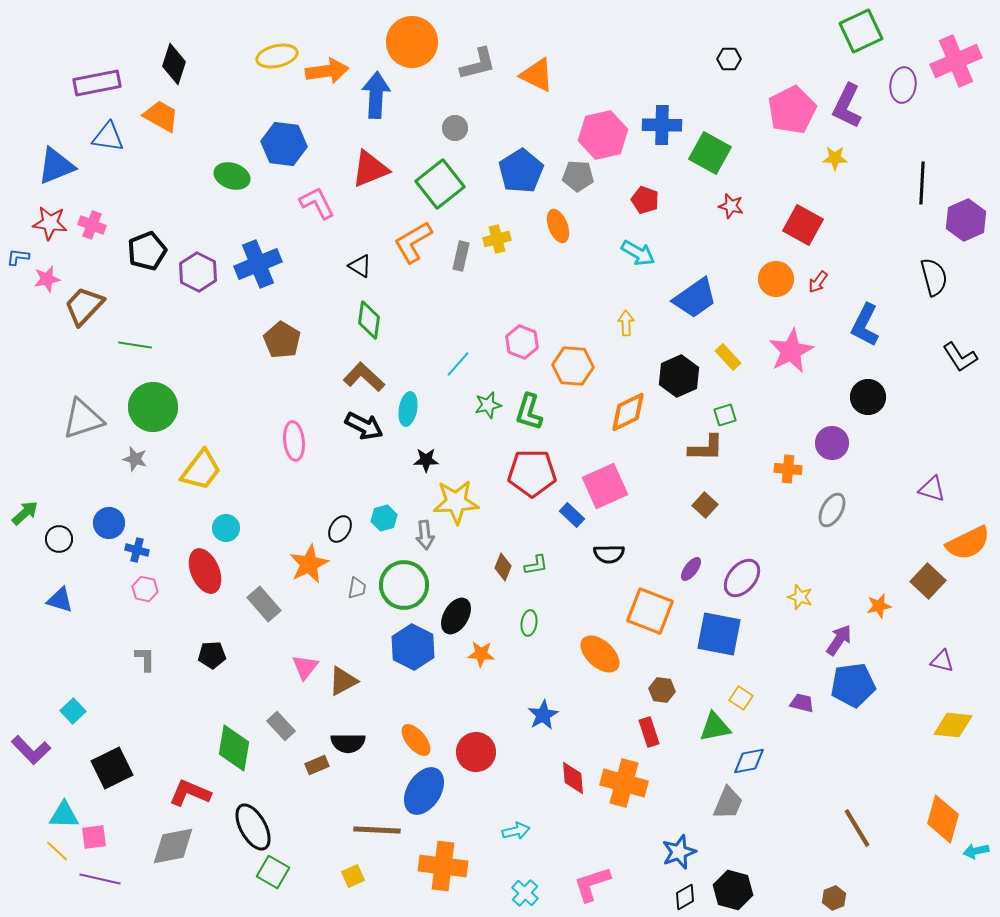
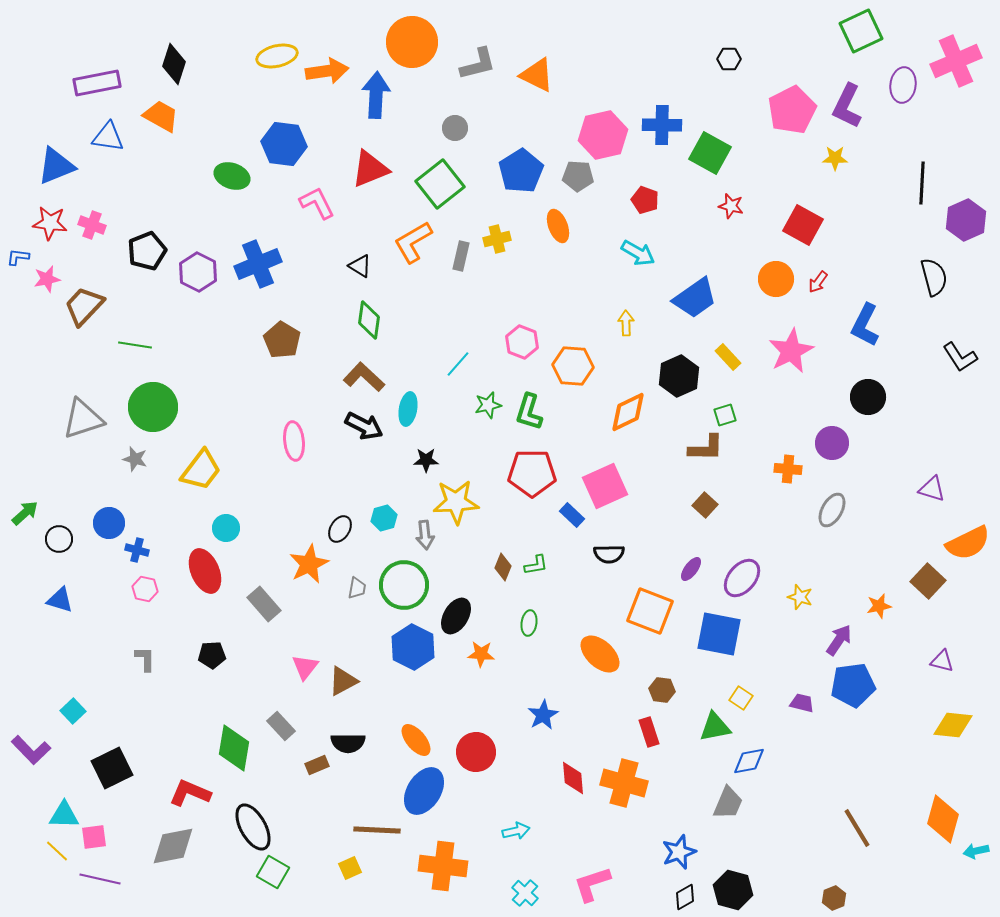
yellow square at (353, 876): moved 3 px left, 8 px up
